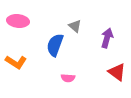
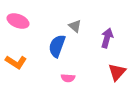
pink ellipse: rotated 15 degrees clockwise
blue semicircle: moved 2 px right, 1 px down
red triangle: rotated 36 degrees clockwise
